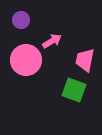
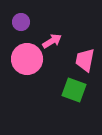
purple circle: moved 2 px down
pink circle: moved 1 px right, 1 px up
